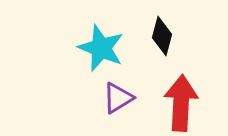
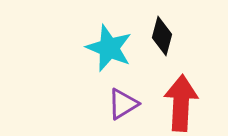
cyan star: moved 8 px right
purple triangle: moved 5 px right, 6 px down
